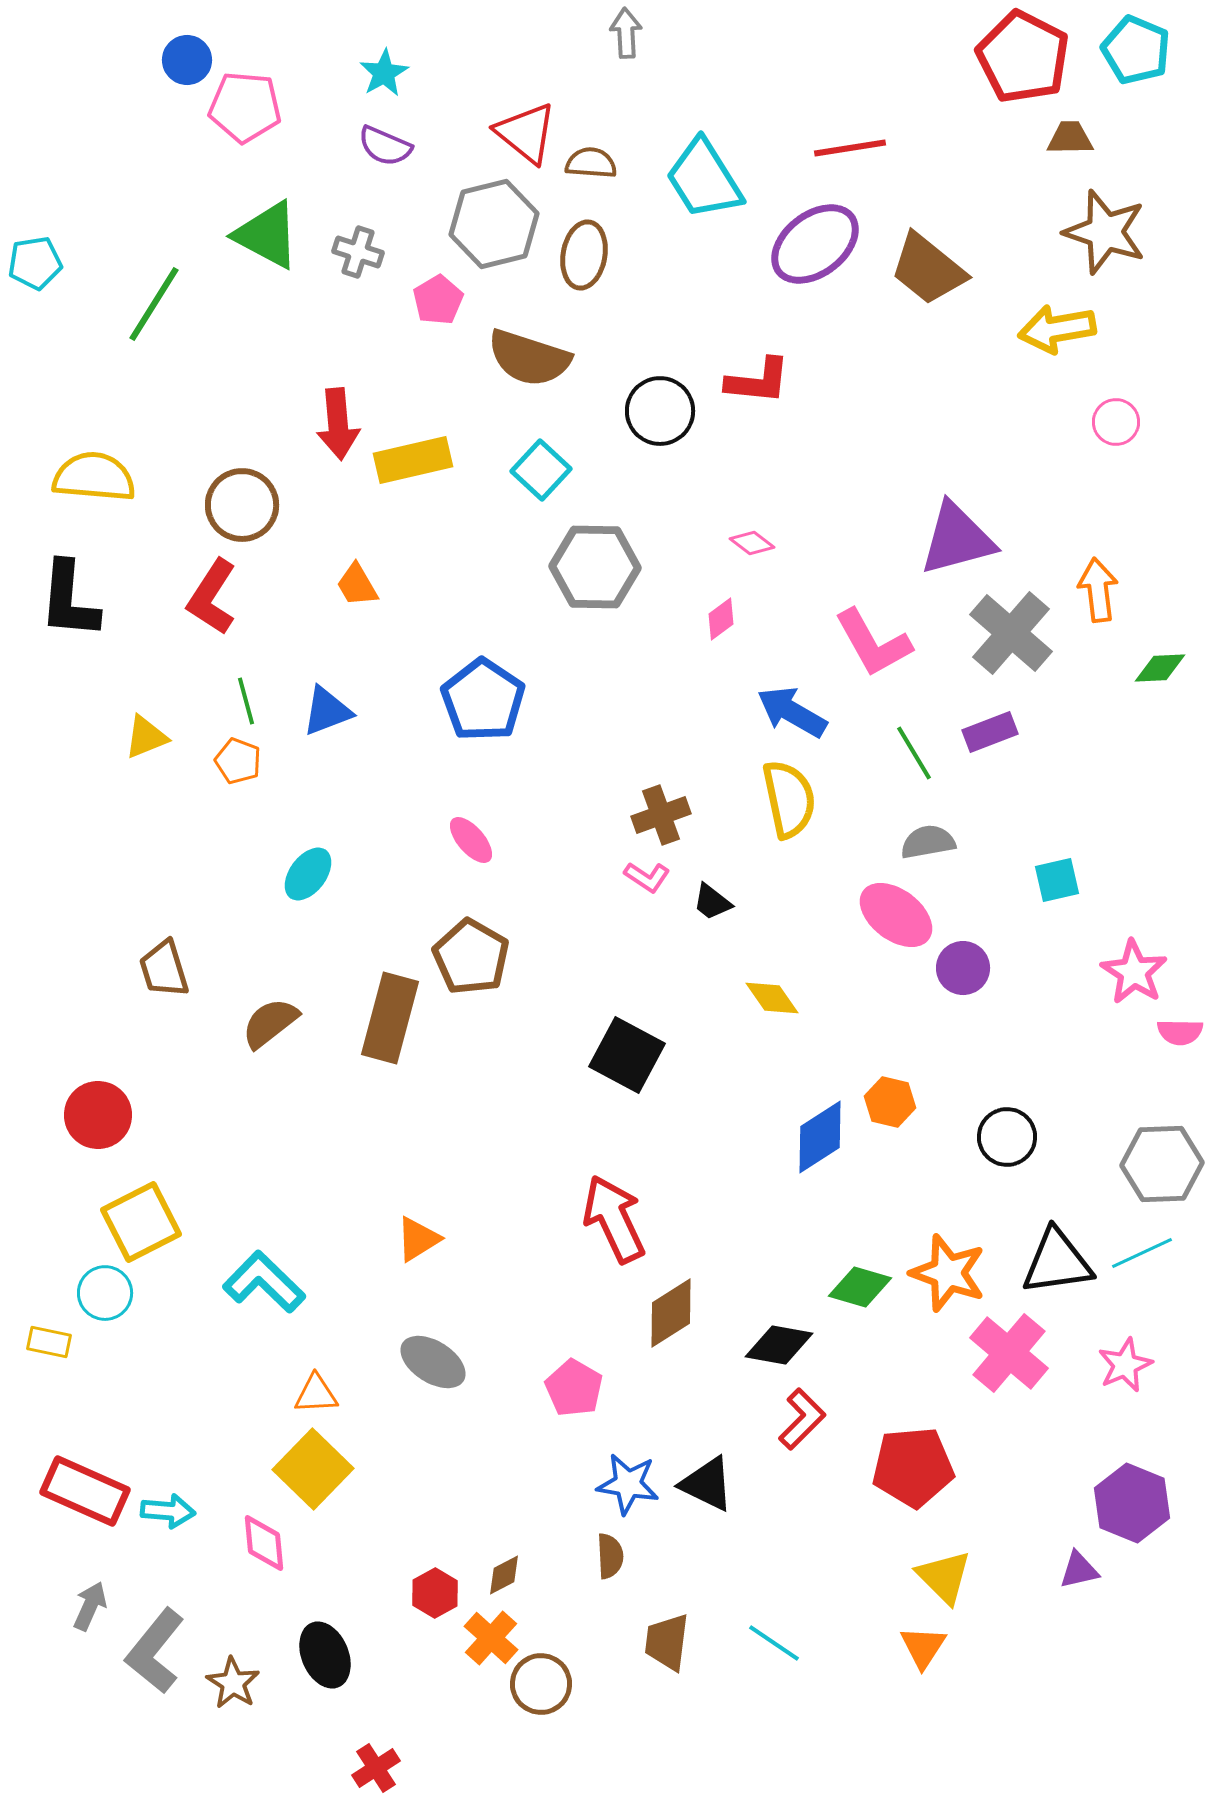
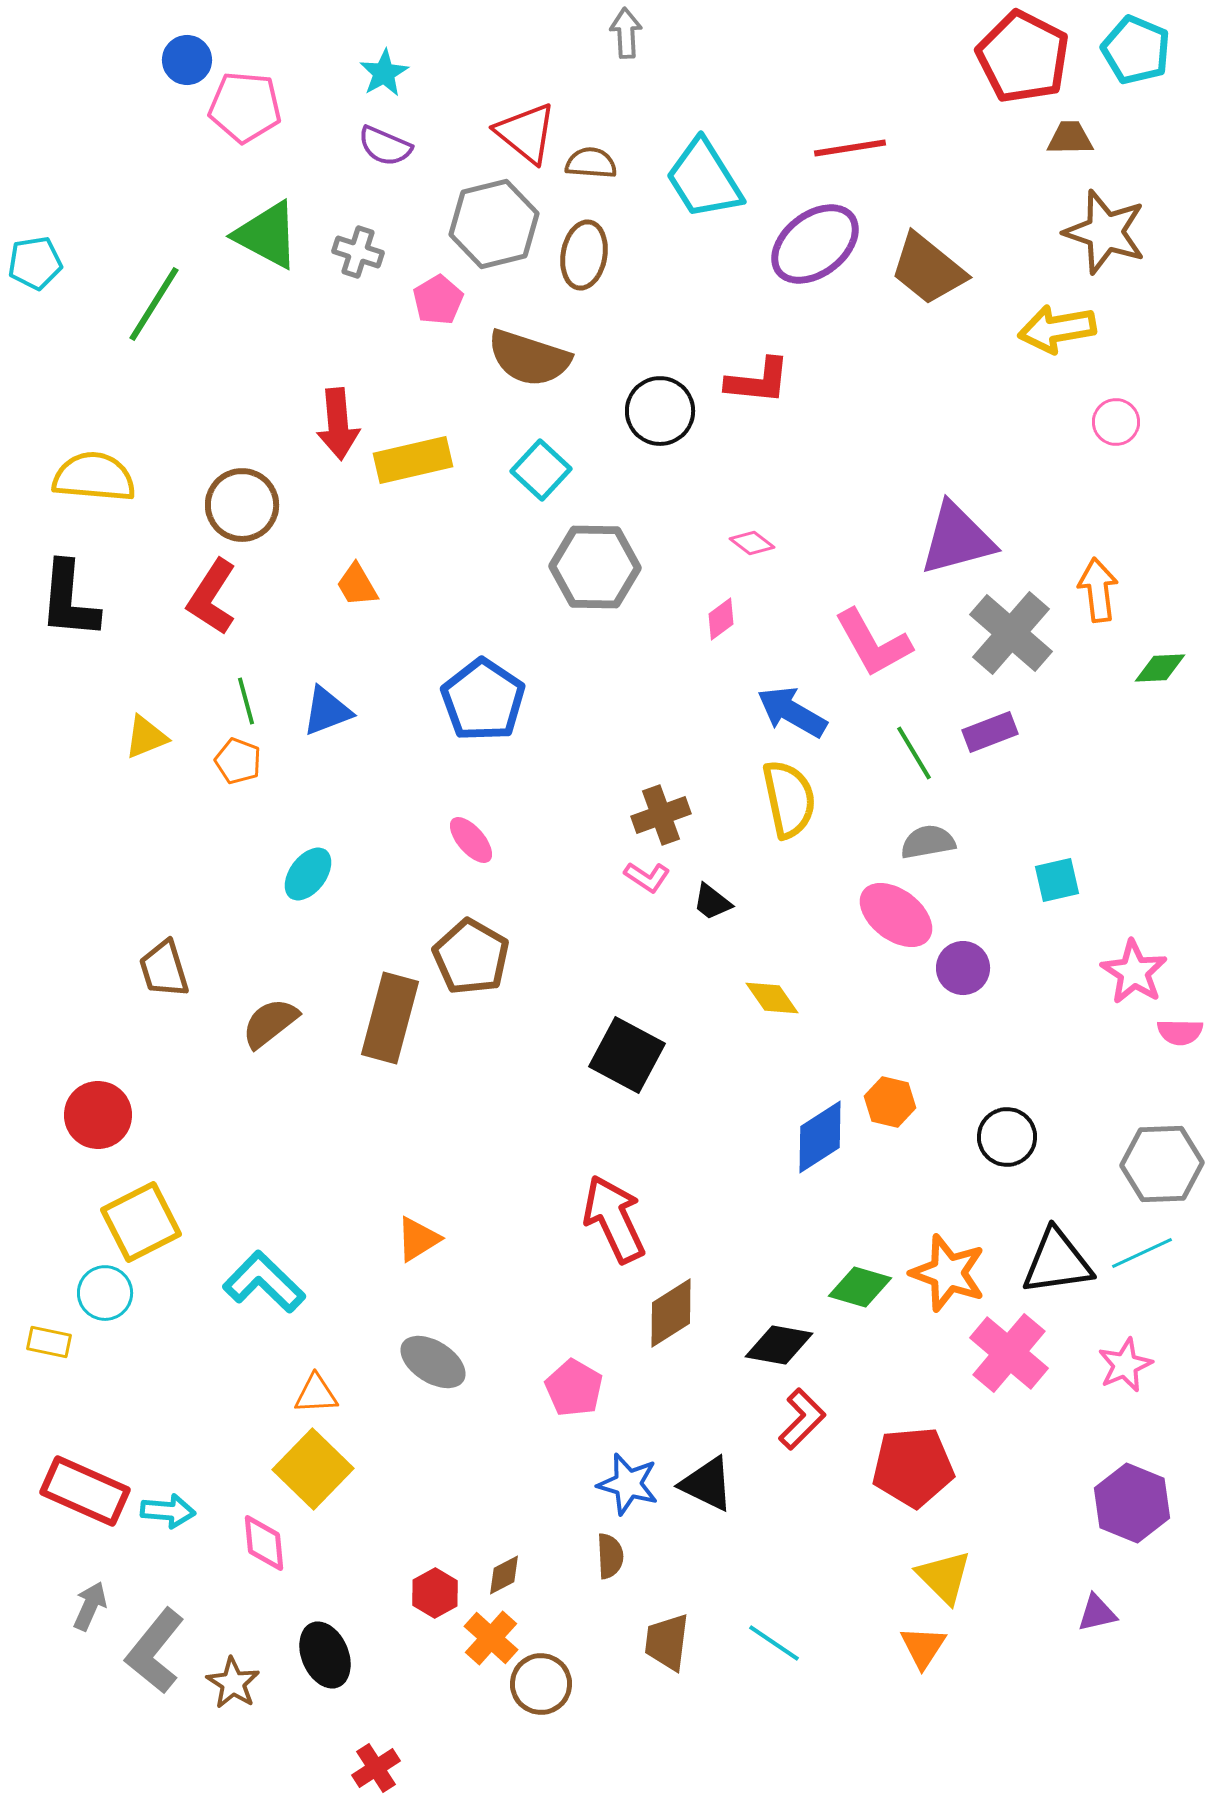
blue star at (628, 1484): rotated 6 degrees clockwise
purple triangle at (1079, 1570): moved 18 px right, 43 px down
